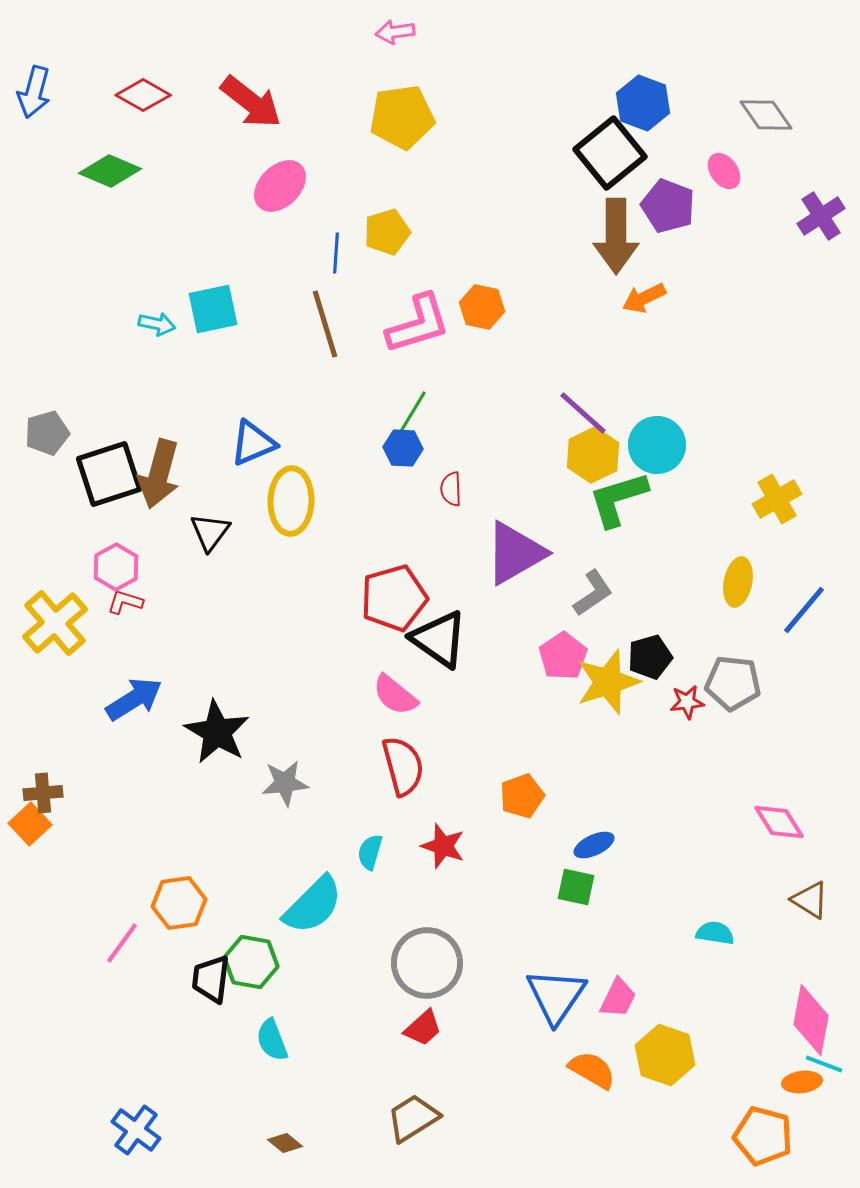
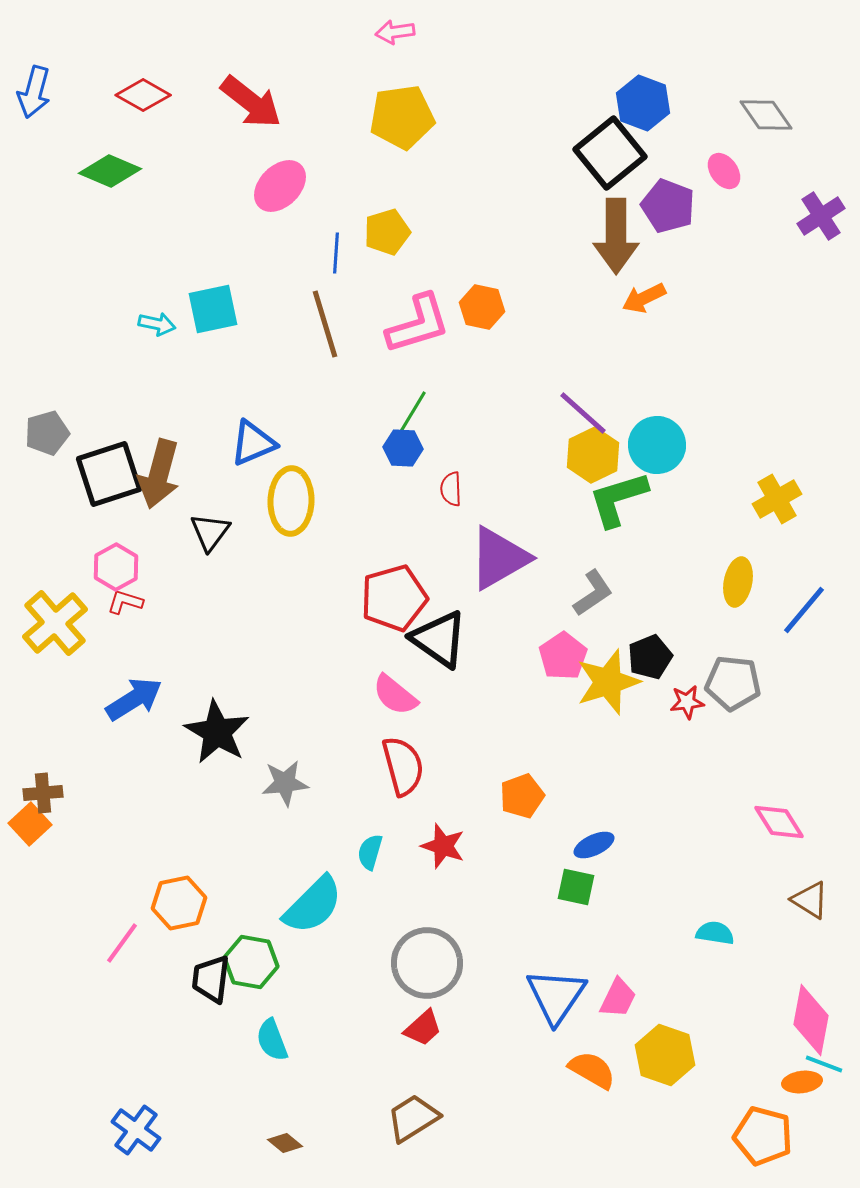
purple triangle at (515, 553): moved 16 px left, 5 px down
black pentagon at (650, 657): rotated 6 degrees counterclockwise
orange hexagon at (179, 903): rotated 4 degrees counterclockwise
